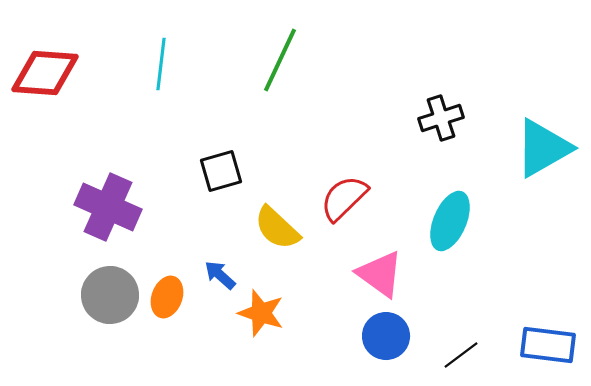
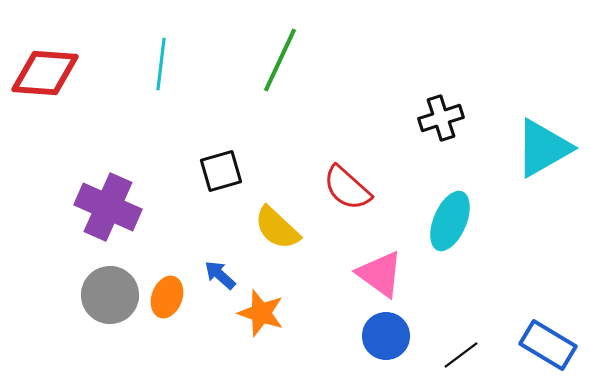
red semicircle: moved 3 px right, 10 px up; rotated 94 degrees counterclockwise
blue rectangle: rotated 24 degrees clockwise
